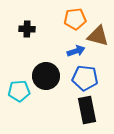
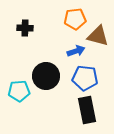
black cross: moved 2 px left, 1 px up
